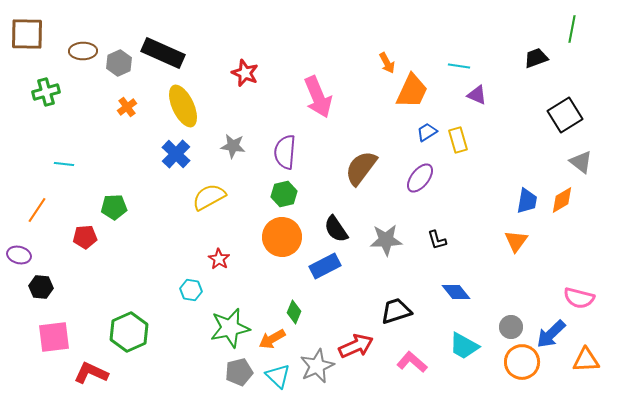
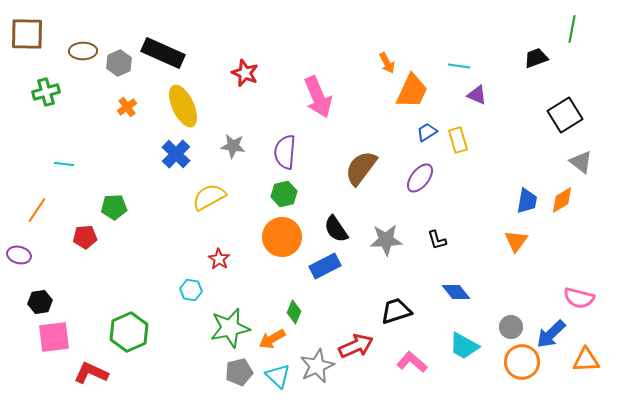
black hexagon at (41, 287): moved 1 px left, 15 px down; rotated 15 degrees counterclockwise
